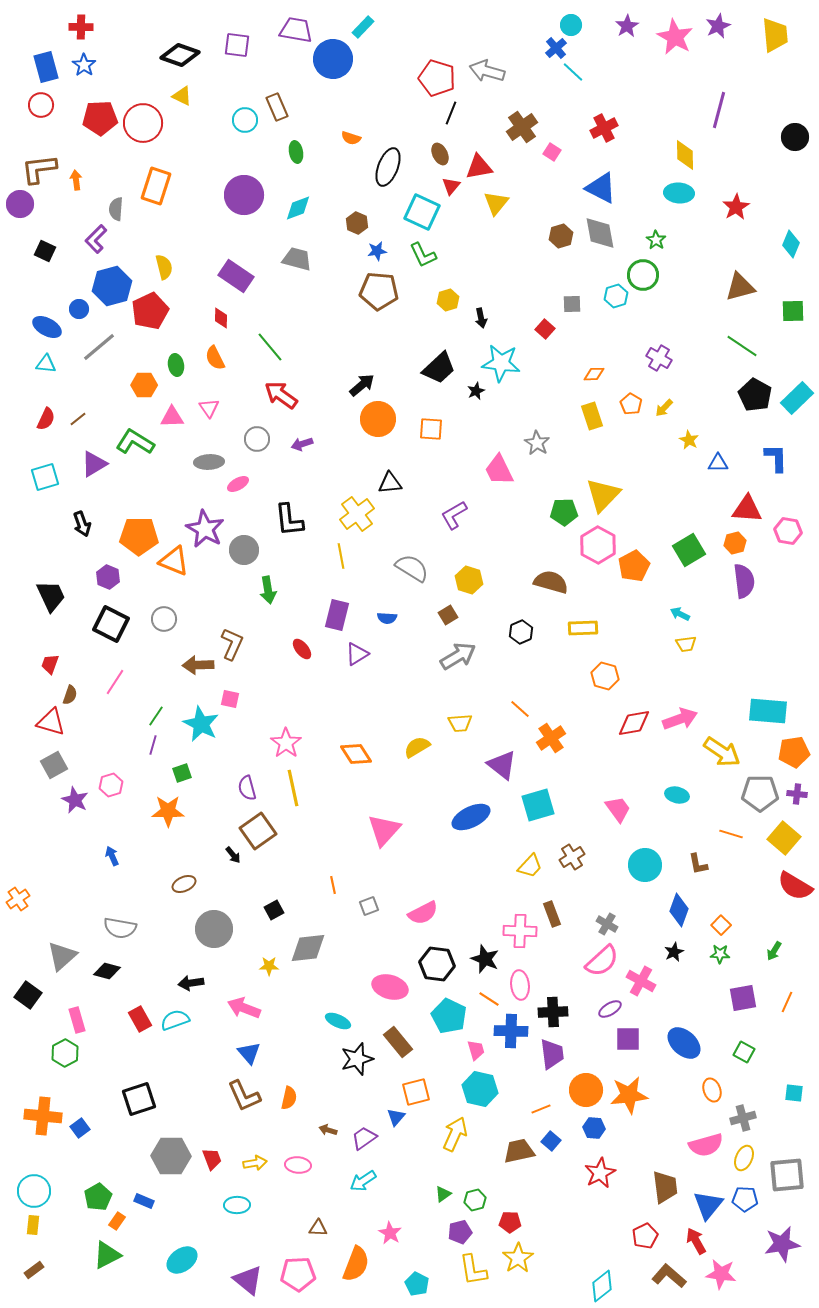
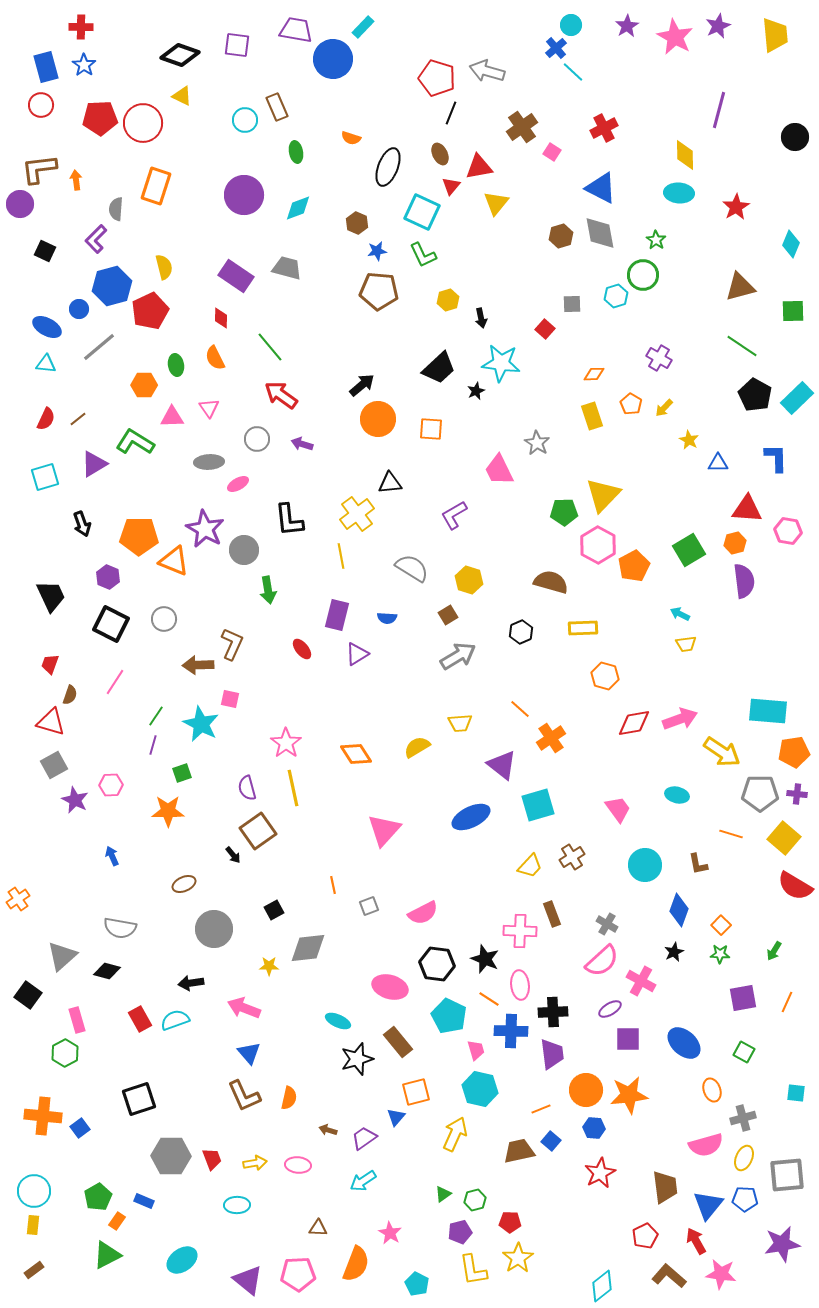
gray trapezoid at (297, 259): moved 10 px left, 9 px down
purple arrow at (302, 444): rotated 35 degrees clockwise
pink hexagon at (111, 785): rotated 15 degrees clockwise
cyan square at (794, 1093): moved 2 px right
